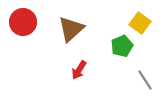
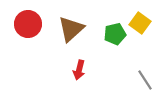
red circle: moved 5 px right, 2 px down
green pentagon: moved 7 px left, 12 px up; rotated 10 degrees clockwise
red arrow: rotated 18 degrees counterclockwise
